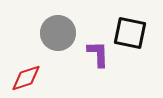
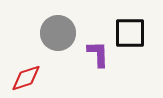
black square: rotated 12 degrees counterclockwise
